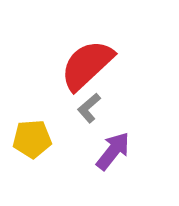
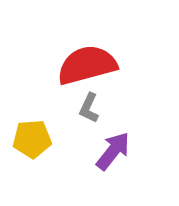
red semicircle: rotated 28 degrees clockwise
gray L-shape: rotated 24 degrees counterclockwise
